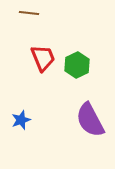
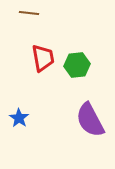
red trapezoid: rotated 12 degrees clockwise
green hexagon: rotated 20 degrees clockwise
blue star: moved 2 px left, 2 px up; rotated 18 degrees counterclockwise
